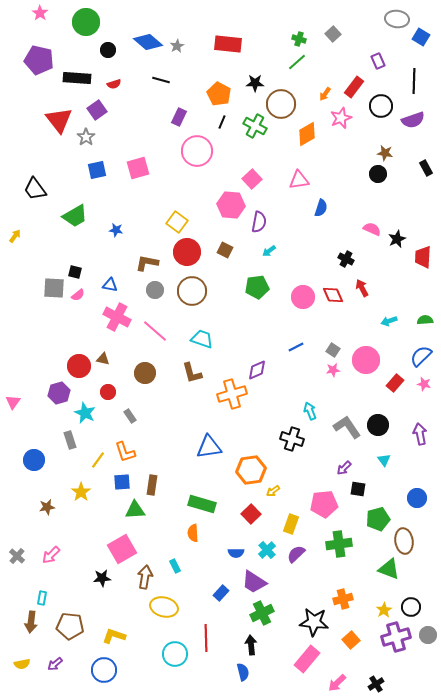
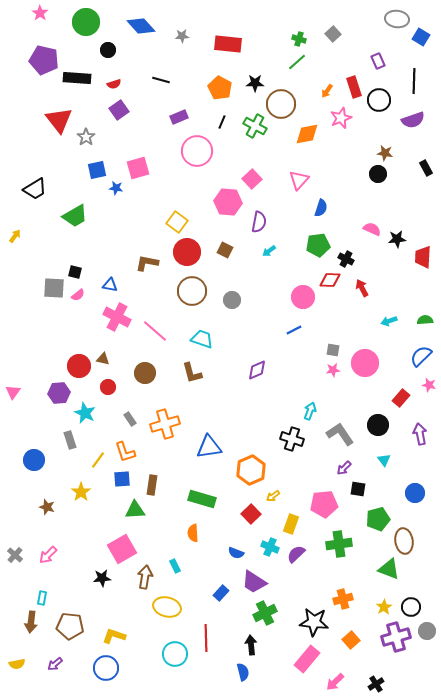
blue diamond at (148, 42): moved 7 px left, 16 px up; rotated 8 degrees clockwise
gray star at (177, 46): moved 5 px right, 10 px up; rotated 24 degrees clockwise
purple pentagon at (39, 60): moved 5 px right
red rectangle at (354, 87): rotated 55 degrees counterclockwise
orange pentagon at (219, 94): moved 1 px right, 6 px up
orange arrow at (325, 94): moved 2 px right, 3 px up
black circle at (381, 106): moved 2 px left, 6 px up
purple square at (97, 110): moved 22 px right
purple rectangle at (179, 117): rotated 42 degrees clockwise
orange diamond at (307, 134): rotated 20 degrees clockwise
pink triangle at (299, 180): rotated 40 degrees counterclockwise
black trapezoid at (35, 189): rotated 85 degrees counterclockwise
pink hexagon at (231, 205): moved 3 px left, 3 px up
blue star at (116, 230): moved 42 px up
black star at (397, 239): rotated 18 degrees clockwise
green pentagon at (257, 287): moved 61 px right, 42 px up
gray circle at (155, 290): moved 77 px right, 10 px down
red diamond at (333, 295): moved 3 px left, 15 px up; rotated 65 degrees counterclockwise
blue line at (296, 347): moved 2 px left, 17 px up
gray square at (333, 350): rotated 24 degrees counterclockwise
pink circle at (366, 360): moved 1 px left, 3 px down
red rectangle at (395, 383): moved 6 px right, 15 px down
pink star at (424, 384): moved 5 px right, 1 px down
red circle at (108, 392): moved 5 px up
purple hexagon at (59, 393): rotated 10 degrees clockwise
orange cross at (232, 394): moved 67 px left, 30 px down
pink triangle at (13, 402): moved 10 px up
cyan arrow at (310, 411): rotated 42 degrees clockwise
gray rectangle at (130, 416): moved 3 px down
gray L-shape at (347, 427): moved 7 px left, 7 px down
orange hexagon at (251, 470): rotated 16 degrees counterclockwise
blue square at (122, 482): moved 3 px up
yellow arrow at (273, 491): moved 5 px down
blue circle at (417, 498): moved 2 px left, 5 px up
green rectangle at (202, 504): moved 5 px up
brown star at (47, 507): rotated 28 degrees clockwise
cyan cross at (267, 550): moved 3 px right, 3 px up; rotated 24 degrees counterclockwise
blue semicircle at (236, 553): rotated 21 degrees clockwise
pink arrow at (51, 555): moved 3 px left
gray cross at (17, 556): moved 2 px left, 1 px up
yellow ellipse at (164, 607): moved 3 px right
yellow star at (384, 610): moved 3 px up
green cross at (262, 613): moved 3 px right
gray circle at (428, 635): moved 1 px left, 4 px up
yellow semicircle at (22, 664): moved 5 px left
blue circle at (104, 670): moved 2 px right, 2 px up
pink arrow at (337, 683): moved 2 px left, 1 px up
